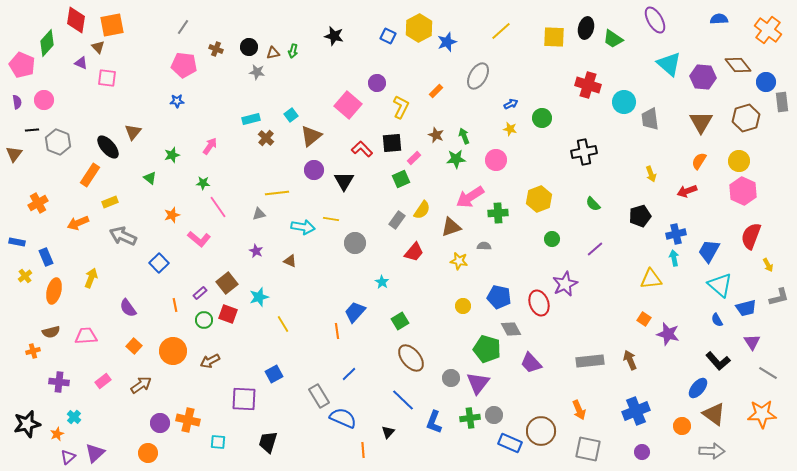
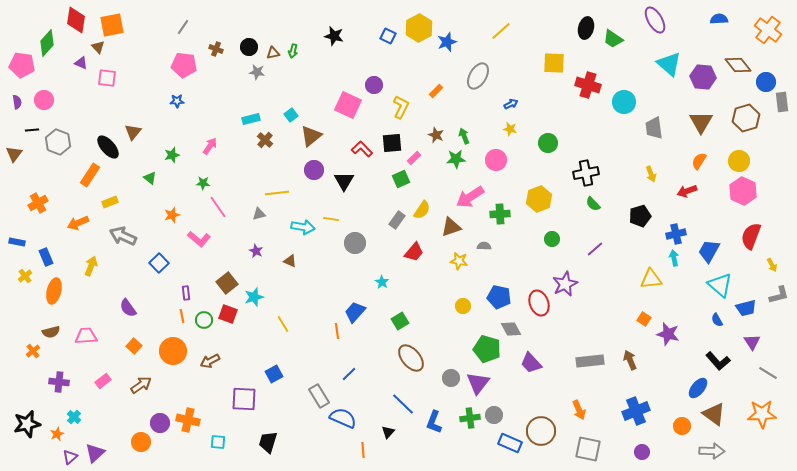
yellow square at (554, 37): moved 26 px down
pink pentagon at (22, 65): rotated 15 degrees counterclockwise
purple circle at (377, 83): moved 3 px left, 2 px down
pink square at (348, 105): rotated 16 degrees counterclockwise
green circle at (542, 118): moved 6 px right, 25 px down
gray trapezoid at (650, 119): moved 4 px right, 9 px down
brown cross at (266, 138): moved 1 px left, 2 px down
black cross at (584, 152): moved 2 px right, 21 px down
green cross at (498, 213): moved 2 px right, 1 px down
yellow arrow at (768, 265): moved 4 px right
yellow arrow at (91, 278): moved 12 px up
purple rectangle at (200, 293): moved 14 px left; rotated 56 degrees counterclockwise
cyan star at (259, 297): moved 5 px left
gray L-shape at (779, 297): moved 2 px up
orange line at (175, 305): moved 7 px right, 11 px down
orange cross at (33, 351): rotated 24 degrees counterclockwise
blue line at (403, 400): moved 4 px down
orange circle at (148, 453): moved 7 px left, 11 px up
purple triangle at (68, 457): moved 2 px right
